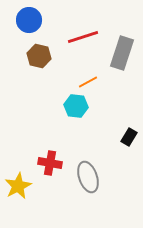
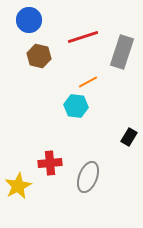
gray rectangle: moved 1 px up
red cross: rotated 15 degrees counterclockwise
gray ellipse: rotated 40 degrees clockwise
